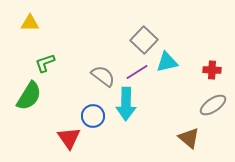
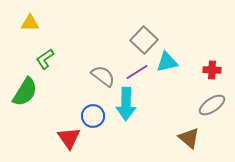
green L-shape: moved 4 px up; rotated 15 degrees counterclockwise
green semicircle: moved 4 px left, 4 px up
gray ellipse: moved 1 px left
